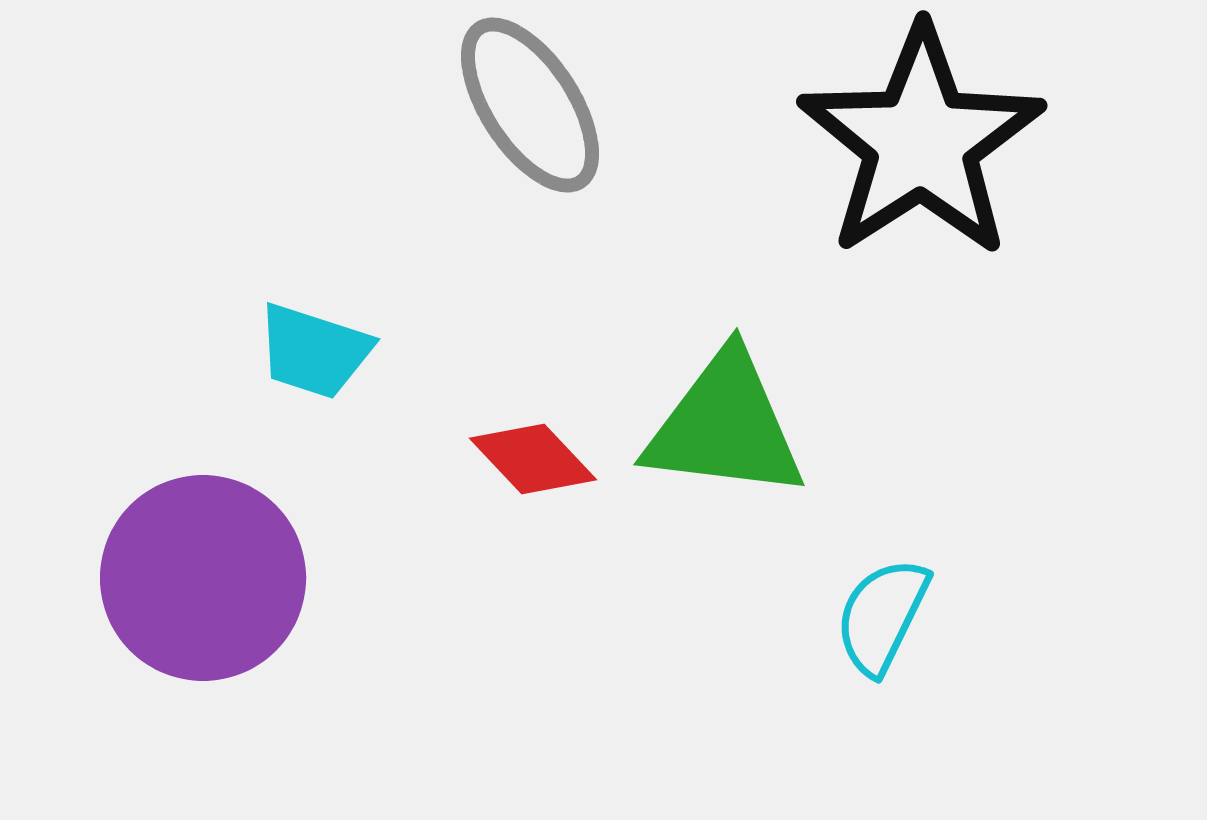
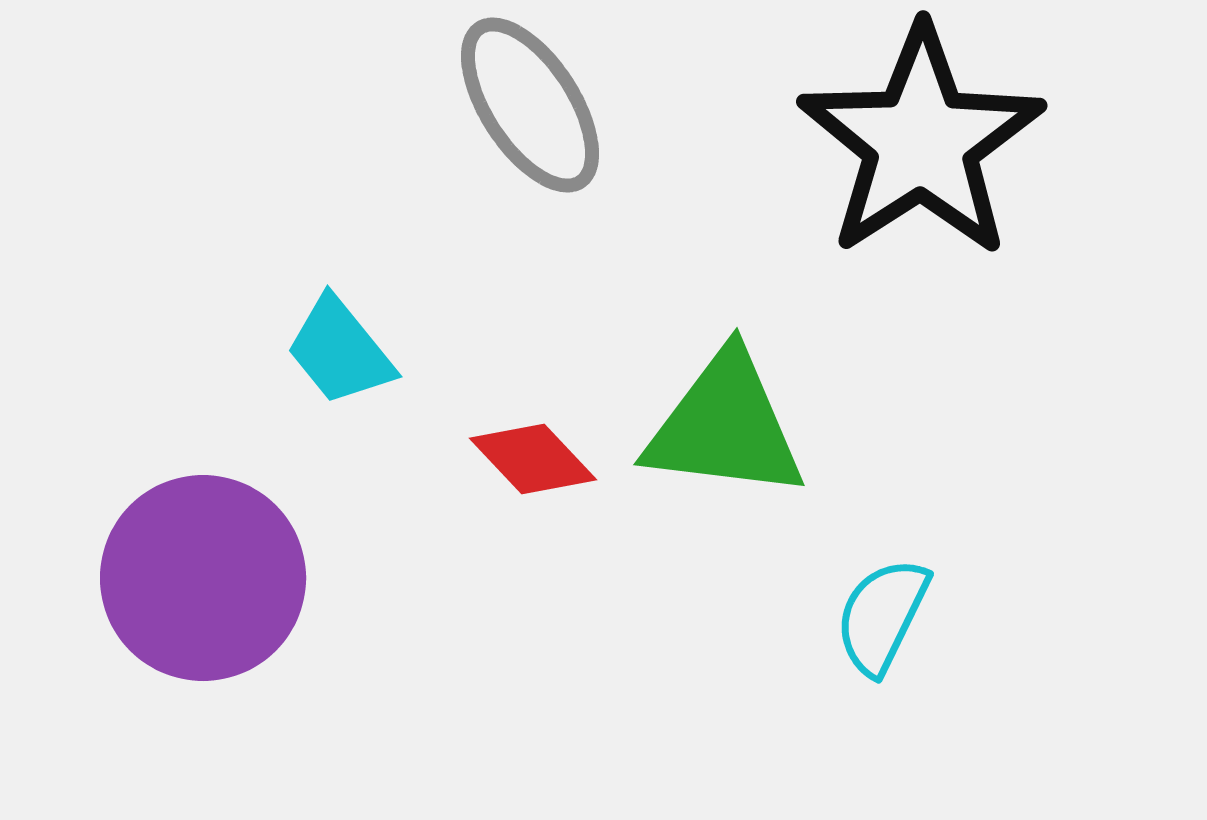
cyan trapezoid: moved 26 px right; rotated 33 degrees clockwise
